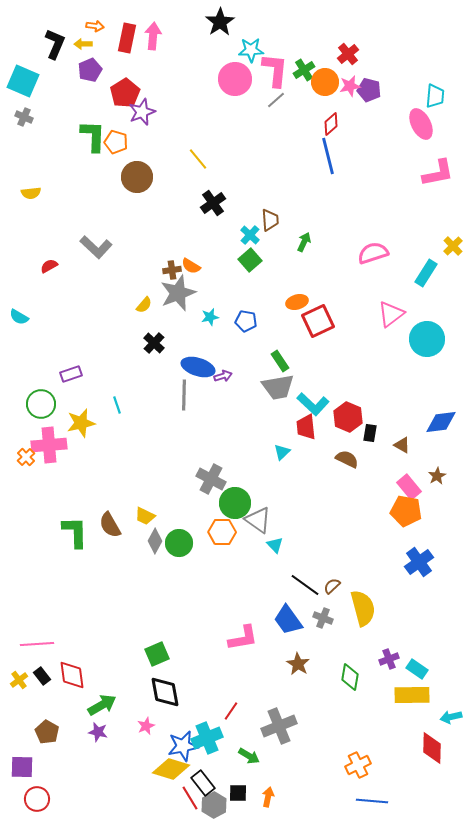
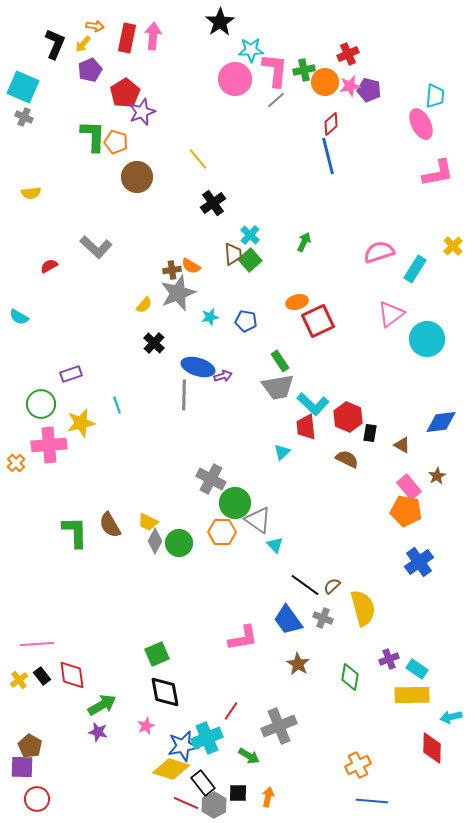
yellow arrow at (83, 44): rotated 48 degrees counterclockwise
red cross at (348, 54): rotated 15 degrees clockwise
green cross at (304, 70): rotated 20 degrees clockwise
cyan square at (23, 81): moved 6 px down
brown trapezoid at (270, 220): moved 37 px left, 34 px down
pink semicircle at (373, 253): moved 6 px right, 1 px up
cyan rectangle at (426, 273): moved 11 px left, 4 px up
orange cross at (26, 457): moved 10 px left, 6 px down
yellow trapezoid at (145, 516): moved 3 px right, 6 px down
brown pentagon at (47, 732): moved 17 px left, 14 px down
red line at (190, 798): moved 4 px left, 5 px down; rotated 35 degrees counterclockwise
